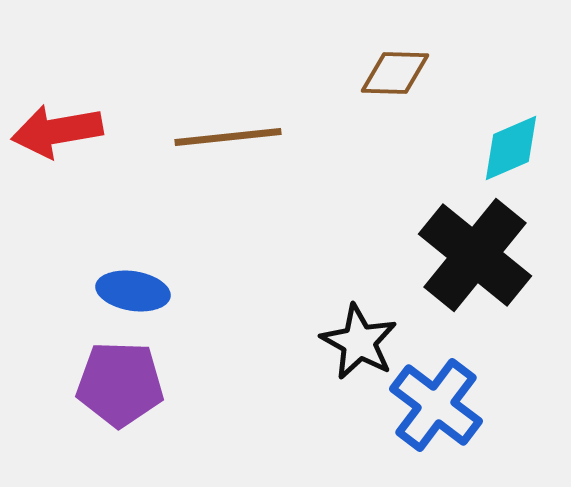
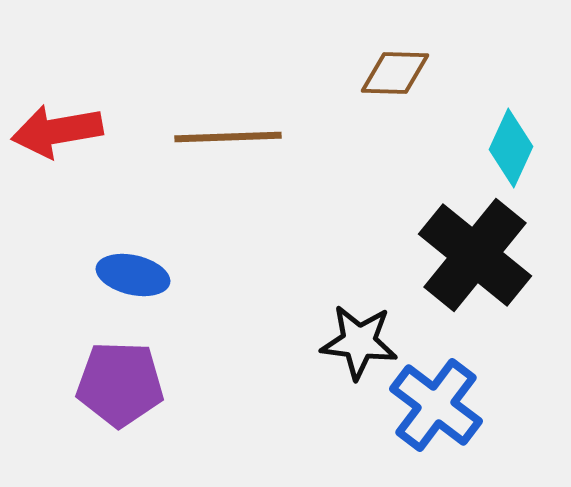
brown line: rotated 4 degrees clockwise
cyan diamond: rotated 42 degrees counterclockwise
blue ellipse: moved 16 px up; rotated 4 degrees clockwise
black star: rotated 22 degrees counterclockwise
